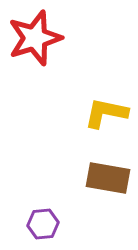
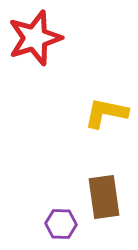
brown rectangle: moved 4 px left, 19 px down; rotated 72 degrees clockwise
purple hexagon: moved 18 px right; rotated 8 degrees clockwise
